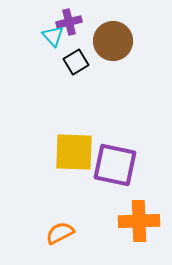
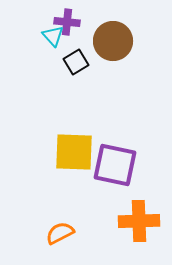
purple cross: moved 2 px left; rotated 20 degrees clockwise
